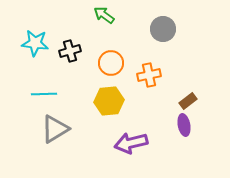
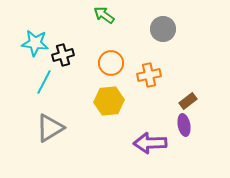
black cross: moved 7 px left, 4 px down
cyan line: moved 12 px up; rotated 60 degrees counterclockwise
gray triangle: moved 5 px left, 1 px up
purple arrow: moved 19 px right; rotated 12 degrees clockwise
